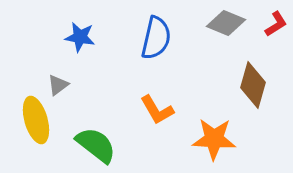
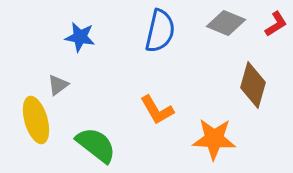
blue semicircle: moved 4 px right, 7 px up
